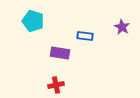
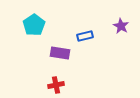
cyan pentagon: moved 1 px right, 4 px down; rotated 20 degrees clockwise
purple star: moved 1 px left, 1 px up
blue rectangle: rotated 21 degrees counterclockwise
